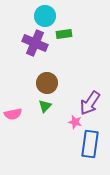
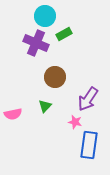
green rectangle: rotated 21 degrees counterclockwise
purple cross: moved 1 px right
brown circle: moved 8 px right, 6 px up
purple arrow: moved 2 px left, 4 px up
blue rectangle: moved 1 px left, 1 px down
